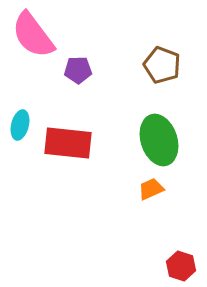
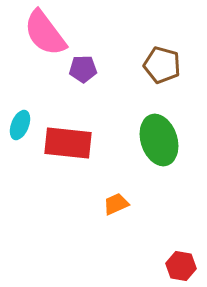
pink semicircle: moved 12 px right, 2 px up
brown pentagon: rotated 6 degrees counterclockwise
purple pentagon: moved 5 px right, 1 px up
cyan ellipse: rotated 8 degrees clockwise
orange trapezoid: moved 35 px left, 15 px down
red hexagon: rotated 8 degrees counterclockwise
